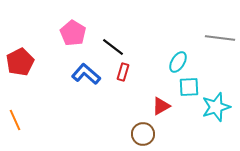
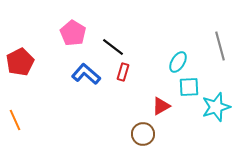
gray line: moved 8 px down; rotated 68 degrees clockwise
